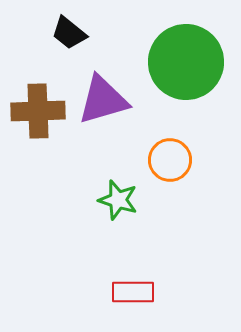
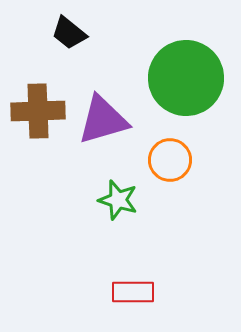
green circle: moved 16 px down
purple triangle: moved 20 px down
